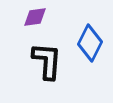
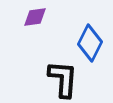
black L-shape: moved 16 px right, 18 px down
